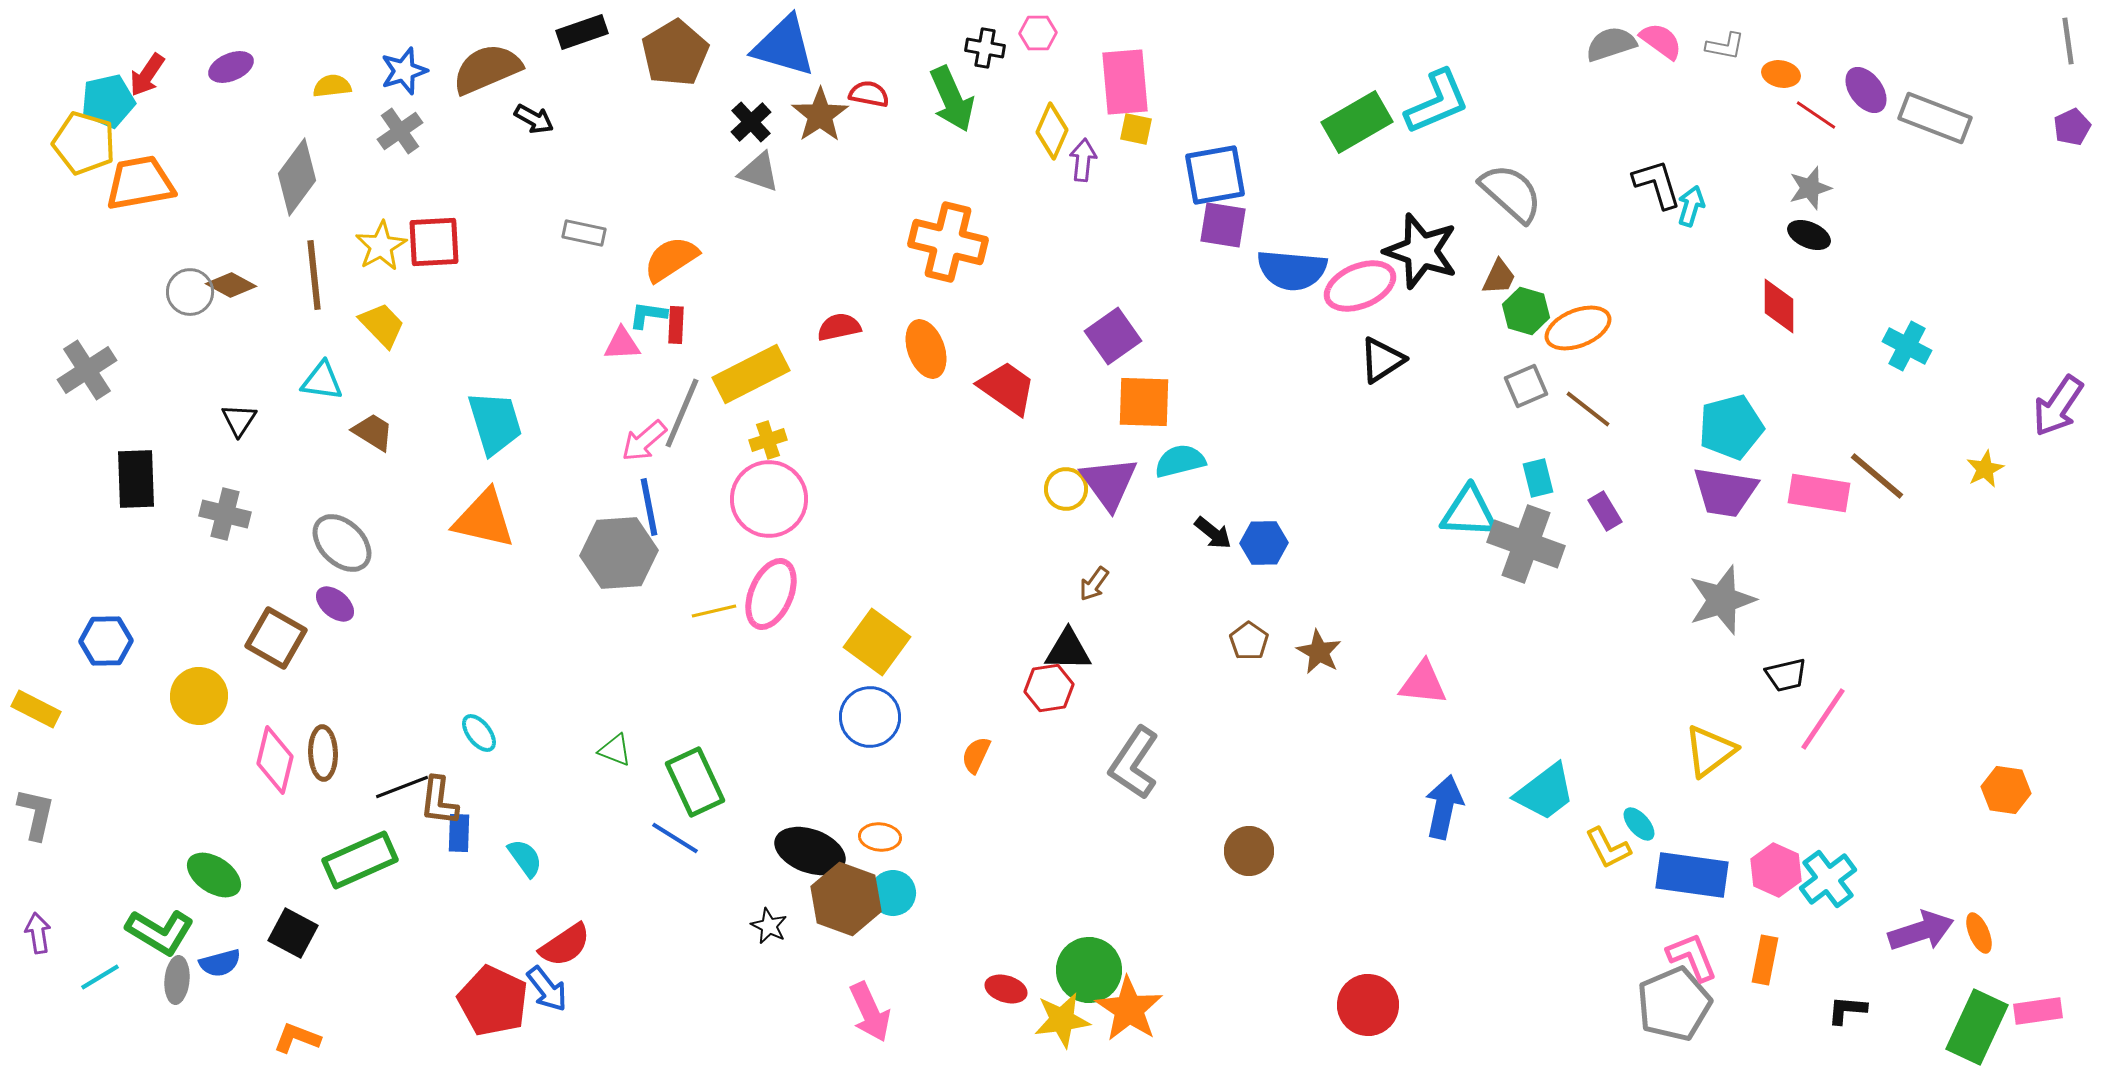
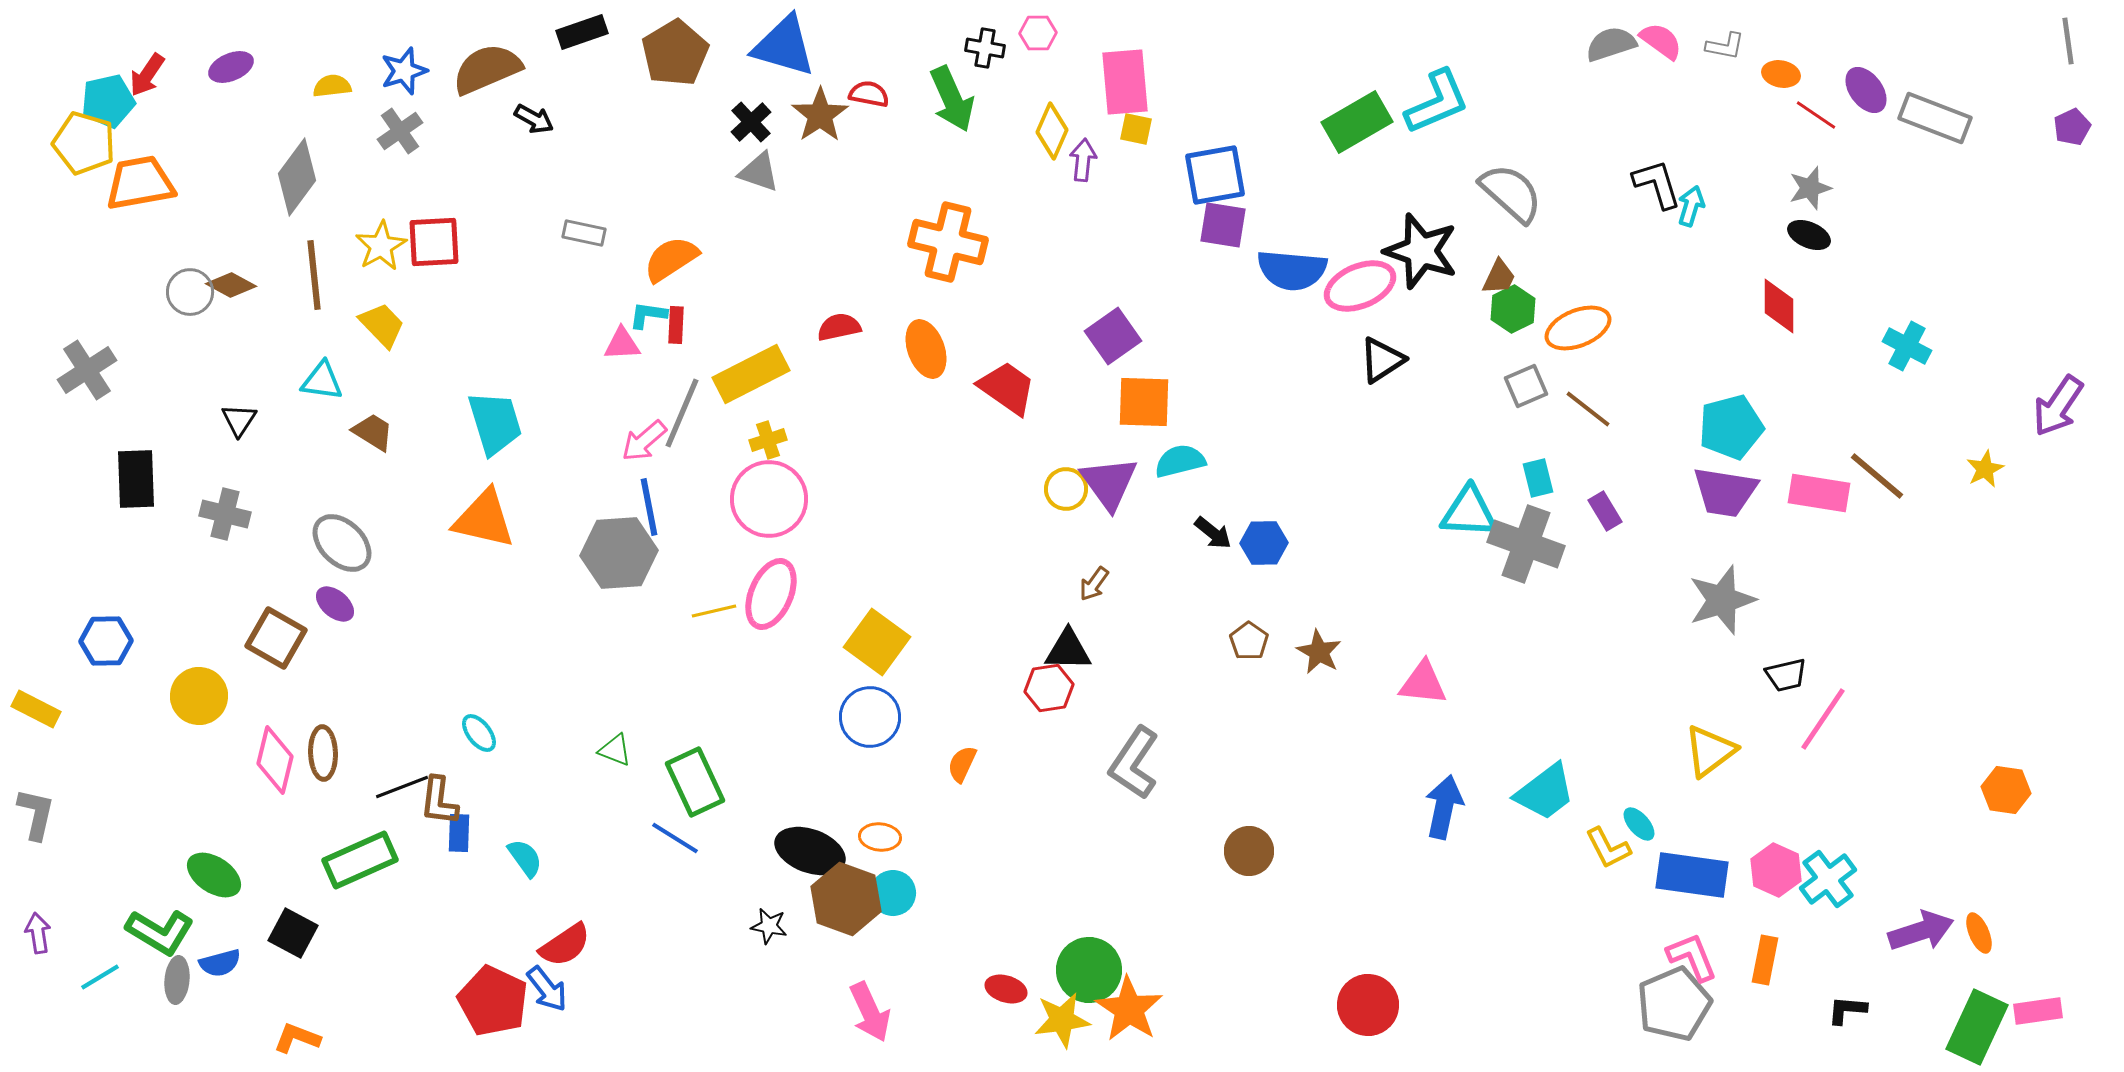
green hexagon at (1526, 311): moved 13 px left, 2 px up; rotated 18 degrees clockwise
orange semicircle at (976, 755): moved 14 px left, 9 px down
black star at (769, 926): rotated 15 degrees counterclockwise
